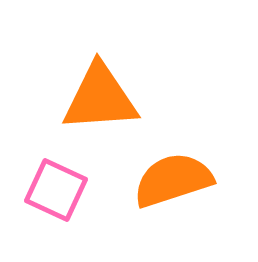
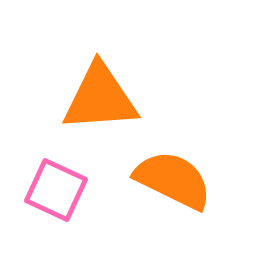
orange semicircle: rotated 44 degrees clockwise
